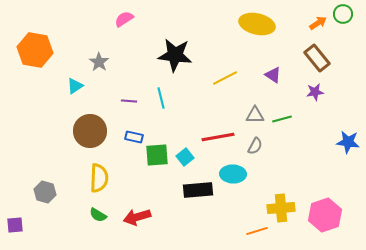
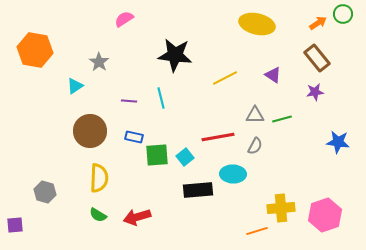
blue star: moved 10 px left
